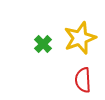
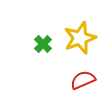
red semicircle: rotated 70 degrees clockwise
